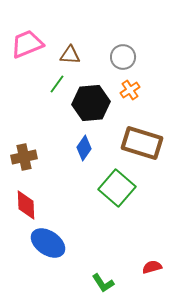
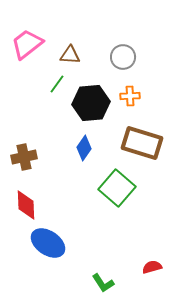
pink trapezoid: rotated 16 degrees counterclockwise
orange cross: moved 6 px down; rotated 30 degrees clockwise
